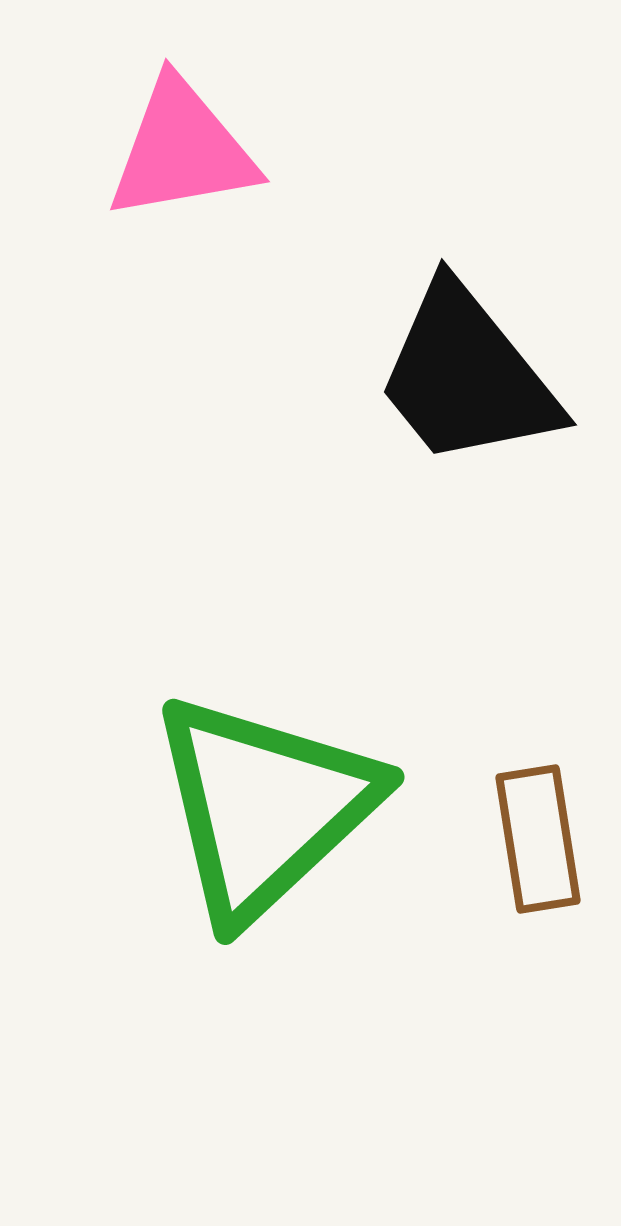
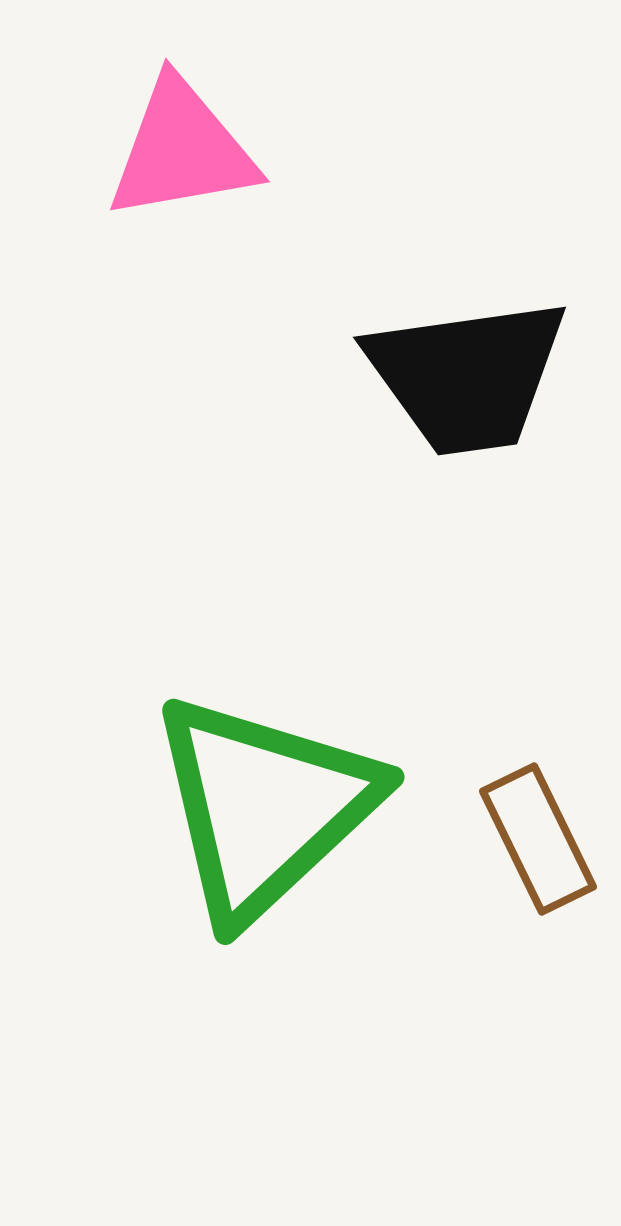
black trapezoid: rotated 59 degrees counterclockwise
brown rectangle: rotated 17 degrees counterclockwise
